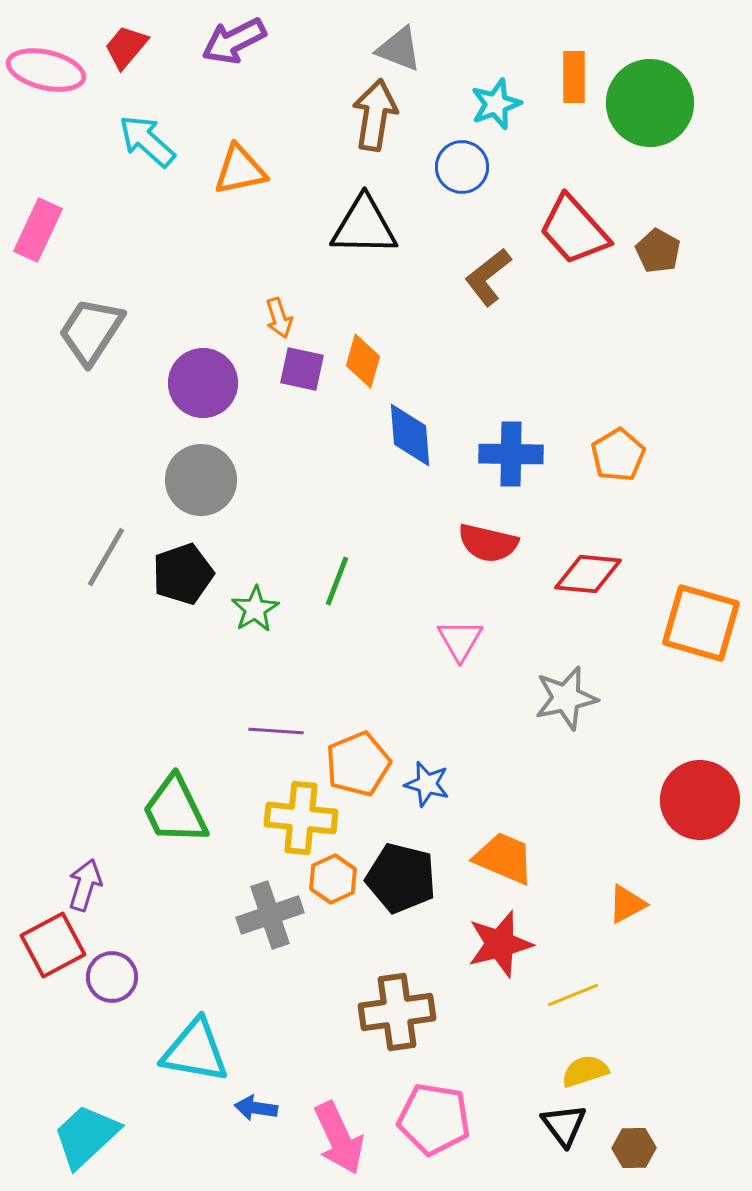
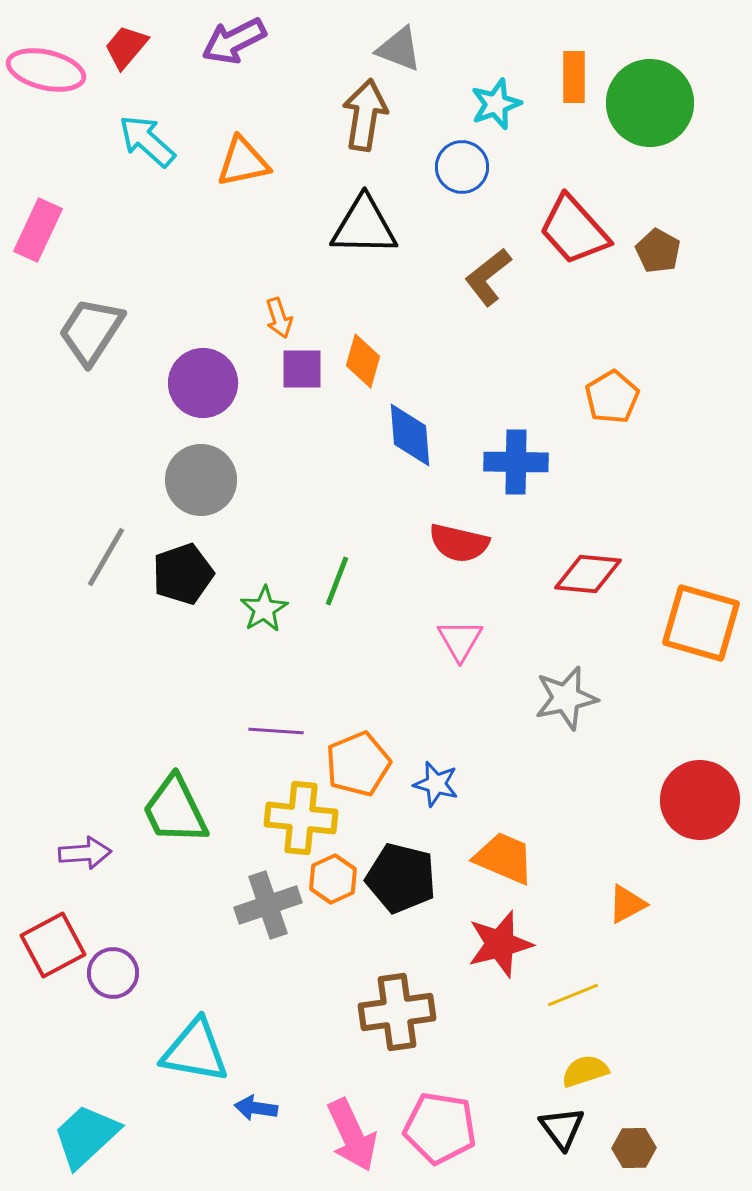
brown arrow at (375, 115): moved 10 px left
orange triangle at (240, 170): moved 3 px right, 8 px up
purple square at (302, 369): rotated 12 degrees counterclockwise
blue cross at (511, 454): moved 5 px right, 8 px down
orange pentagon at (618, 455): moved 6 px left, 58 px up
red semicircle at (488, 543): moved 29 px left
green star at (255, 609): moved 9 px right
blue star at (427, 784): moved 9 px right
purple arrow at (85, 885): moved 32 px up; rotated 69 degrees clockwise
gray cross at (270, 915): moved 2 px left, 10 px up
purple circle at (112, 977): moved 1 px right, 4 px up
pink pentagon at (434, 1119): moved 6 px right, 9 px down
black triangle at (564, 1125): moved 2 px left, 3 px down
pink arrow at (339, 1138): moved 13 px right, 3 px up
